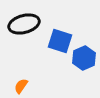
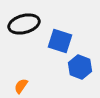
blue hexagon: moved 4 px left, 9 px down; rotated 15 degrees counterclockwise
